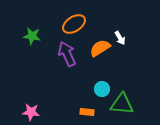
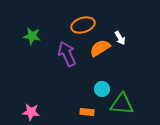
orange ellipse: moved 9 px right, 1 px down; rotated 15 degrees clockwise
